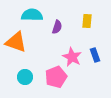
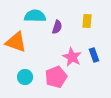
cyan semicircle: moved 3 px right, 1 px down
blue rectangle: moved 1 px left
